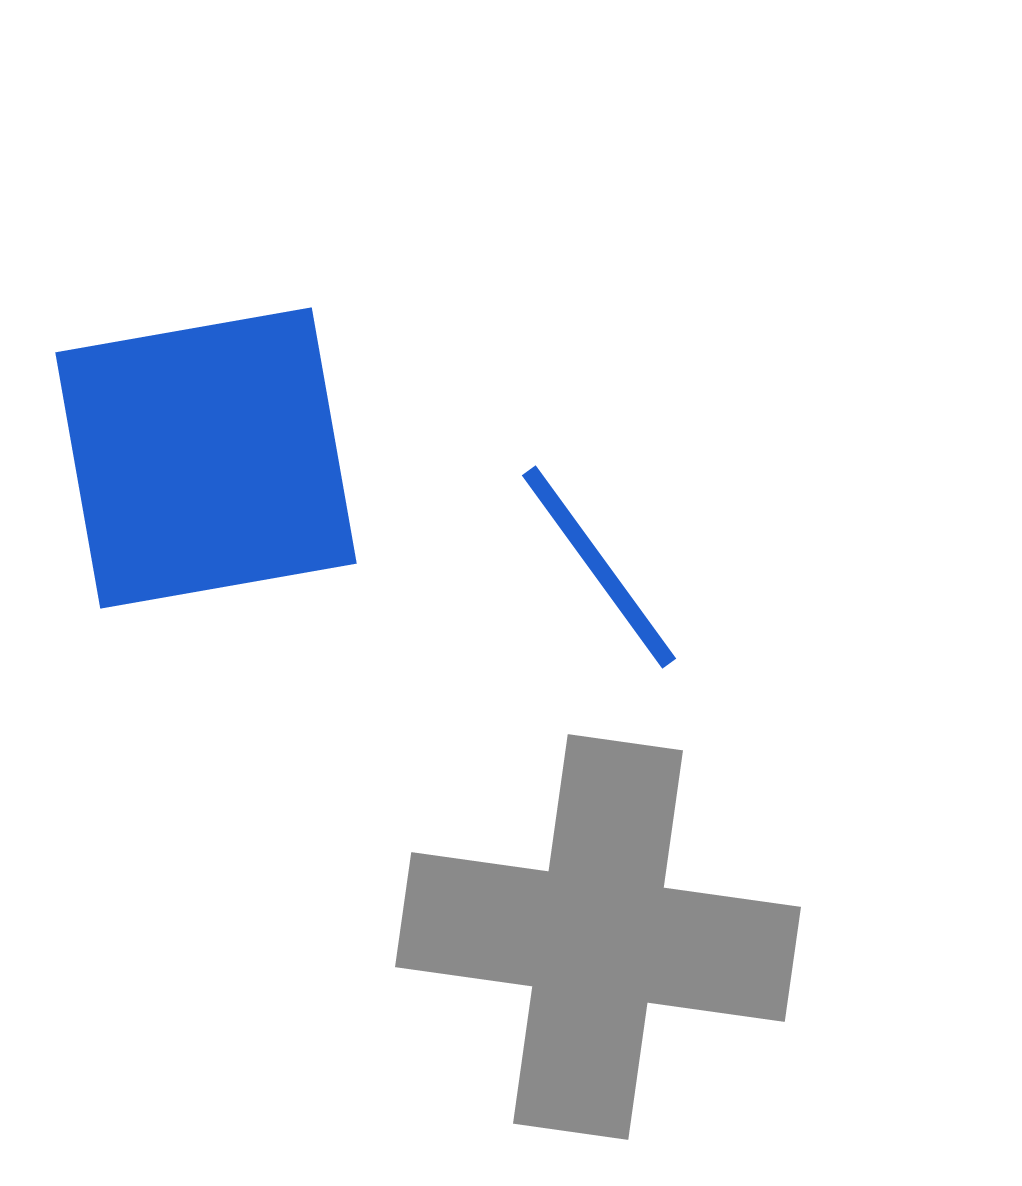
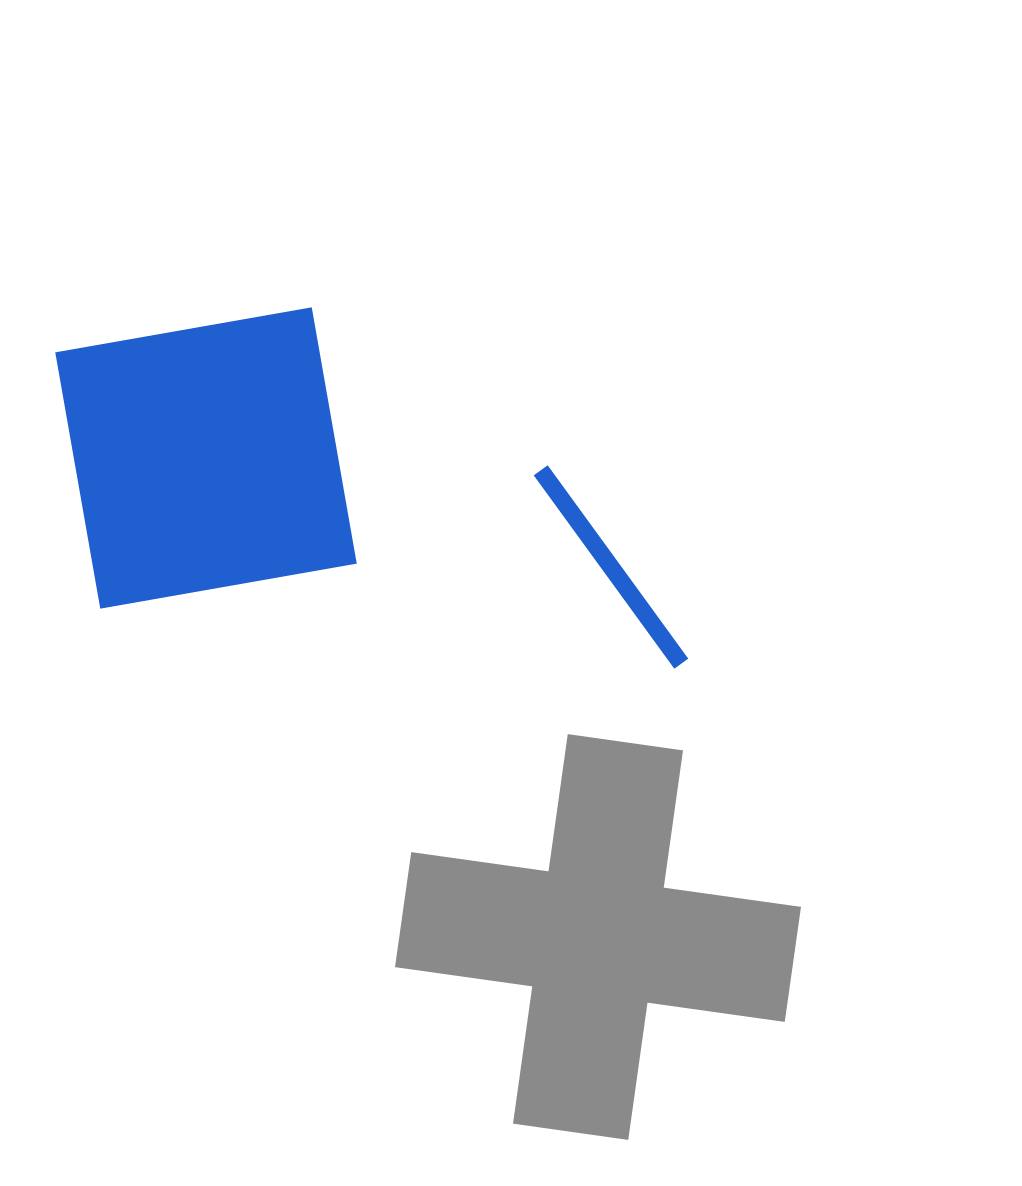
blue line: moved 12 px right
